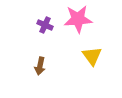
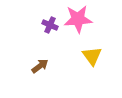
purple cross: moved 5 px right
brown arrow: rotated 138 degrees counterclockwise
